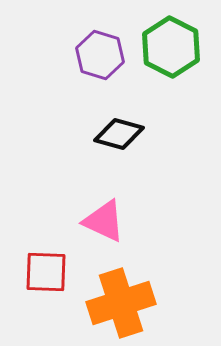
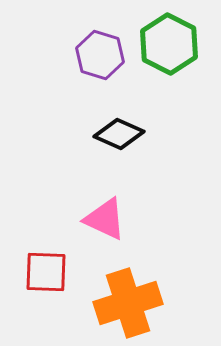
green hexagon: moved 2 px left, 3 px up
black diamond: rotated 9 degrees clockwise
pink triangle: moved 1 px right, 2 px up
orange cross: moved 7 px right
